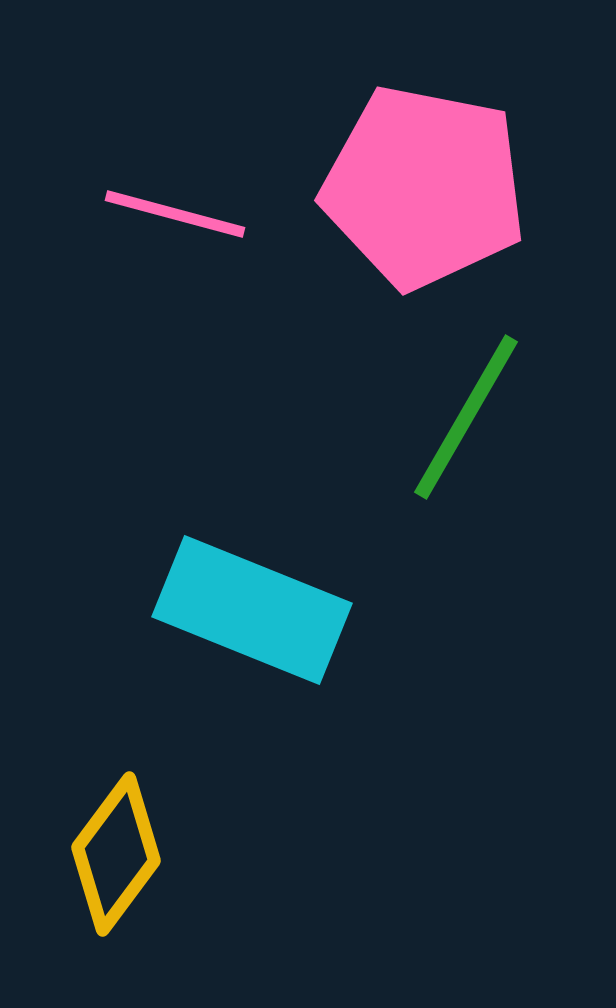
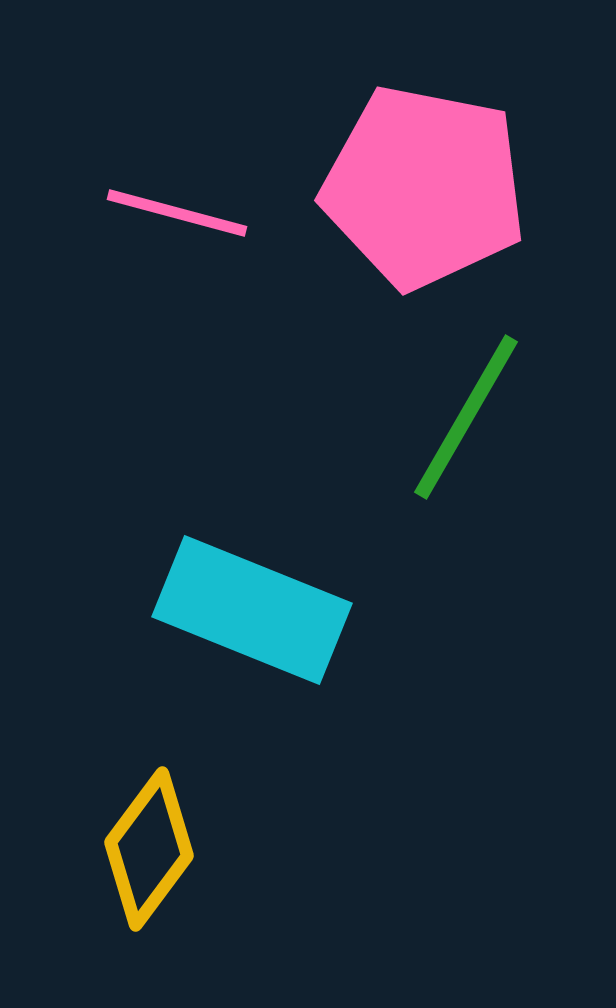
pink line: moved 2 px right, 1 px up
yellow diamond: moved 33 px right, 5 px up
